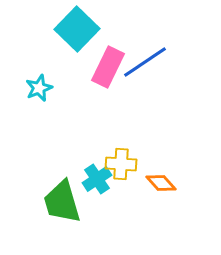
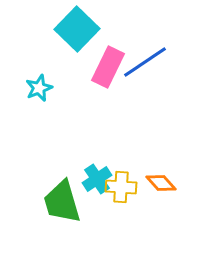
yellow cross: moved 23 px down
